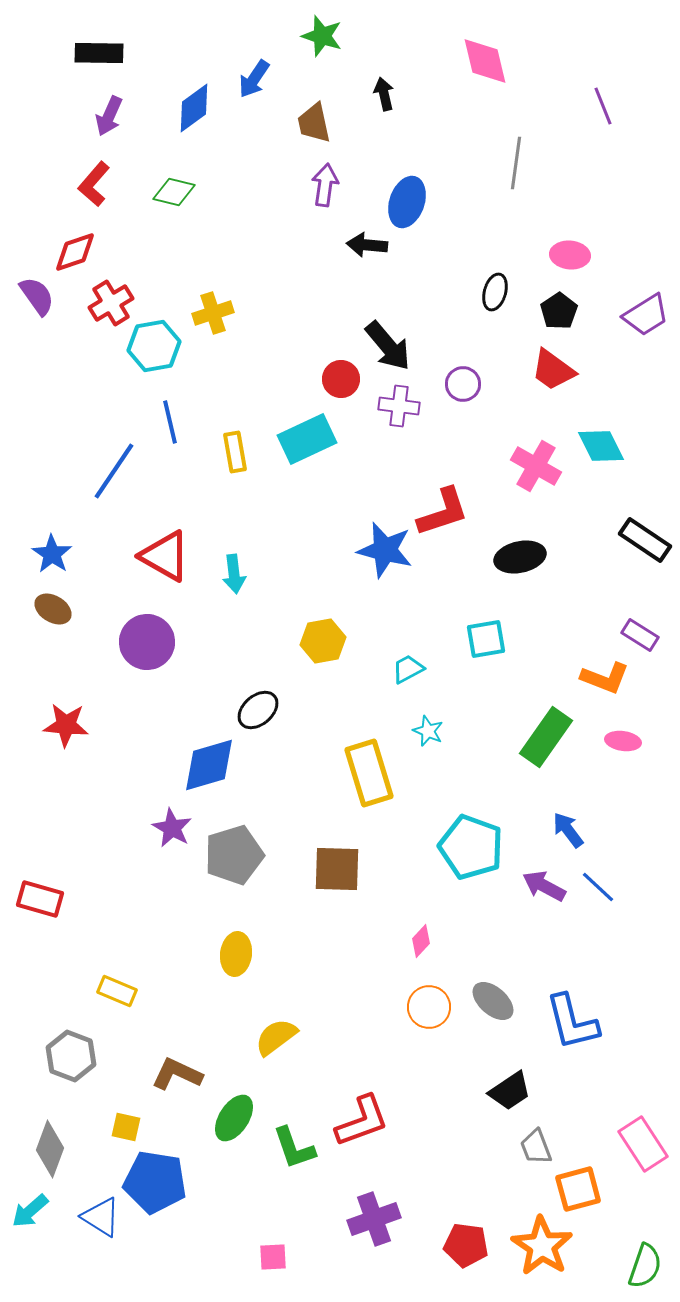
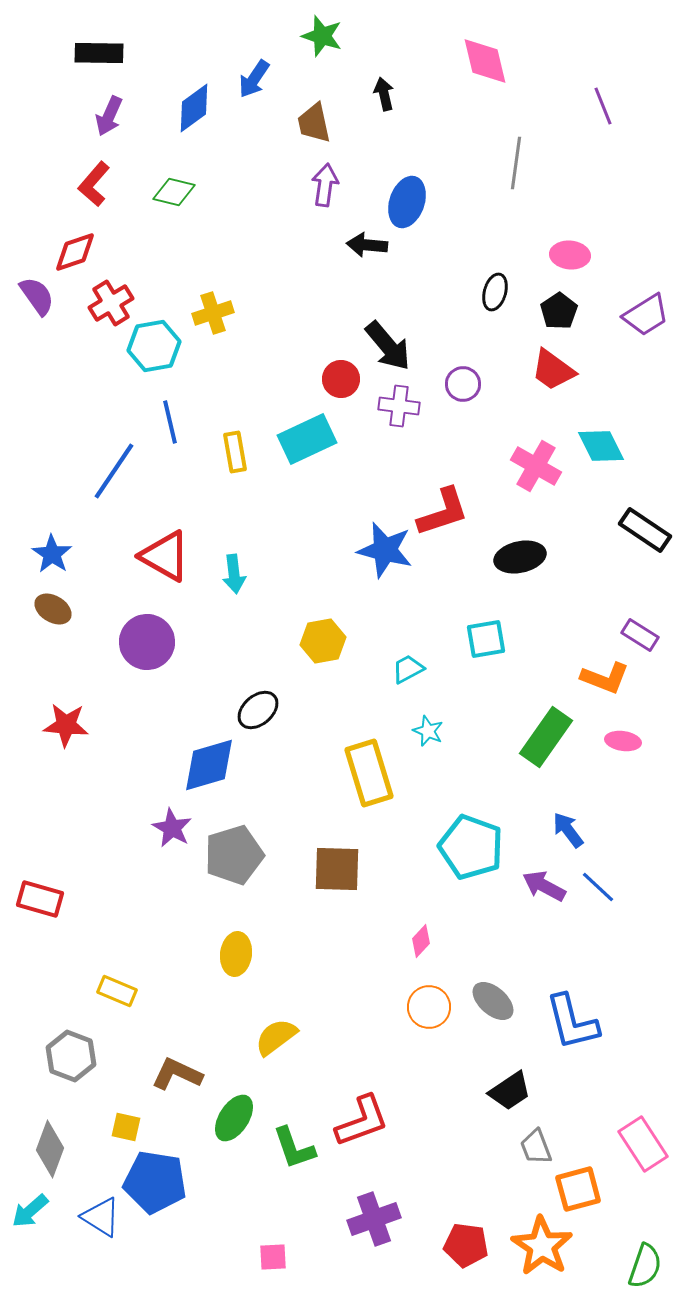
black rectangle at (645, 540): moved 10 px up
